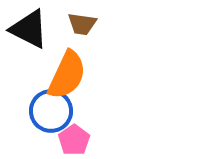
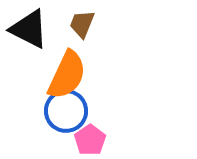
brown trapezoid: rotated 104 degrees clockwise
blue circle: moved 15 px right
pink pentagon: moved 16 px right
